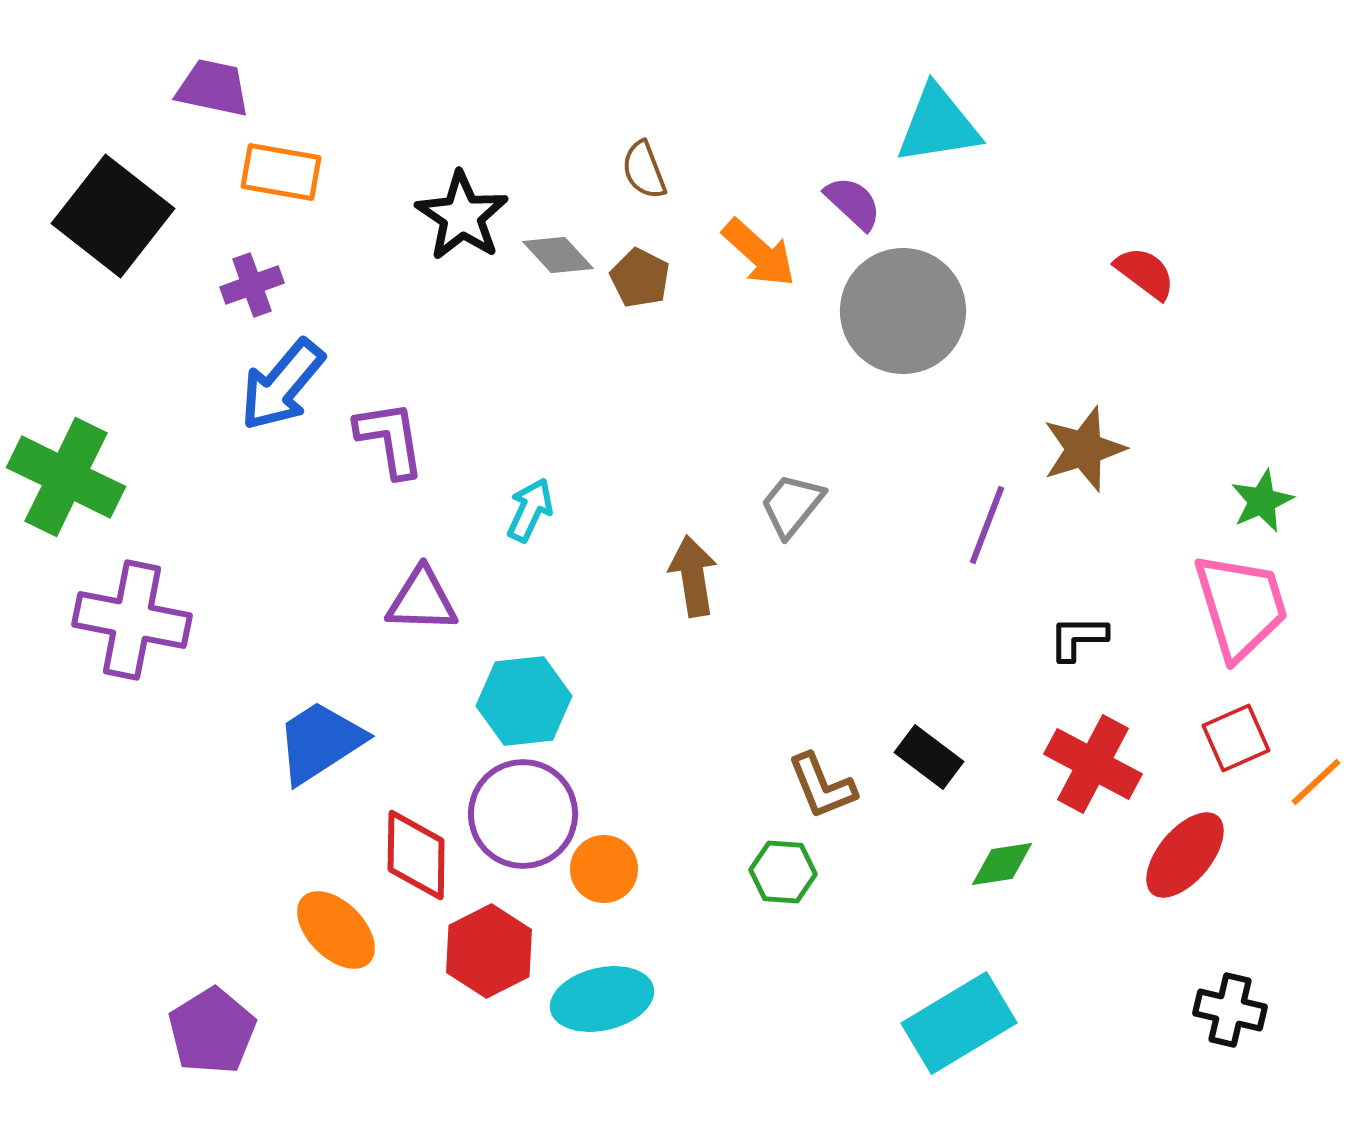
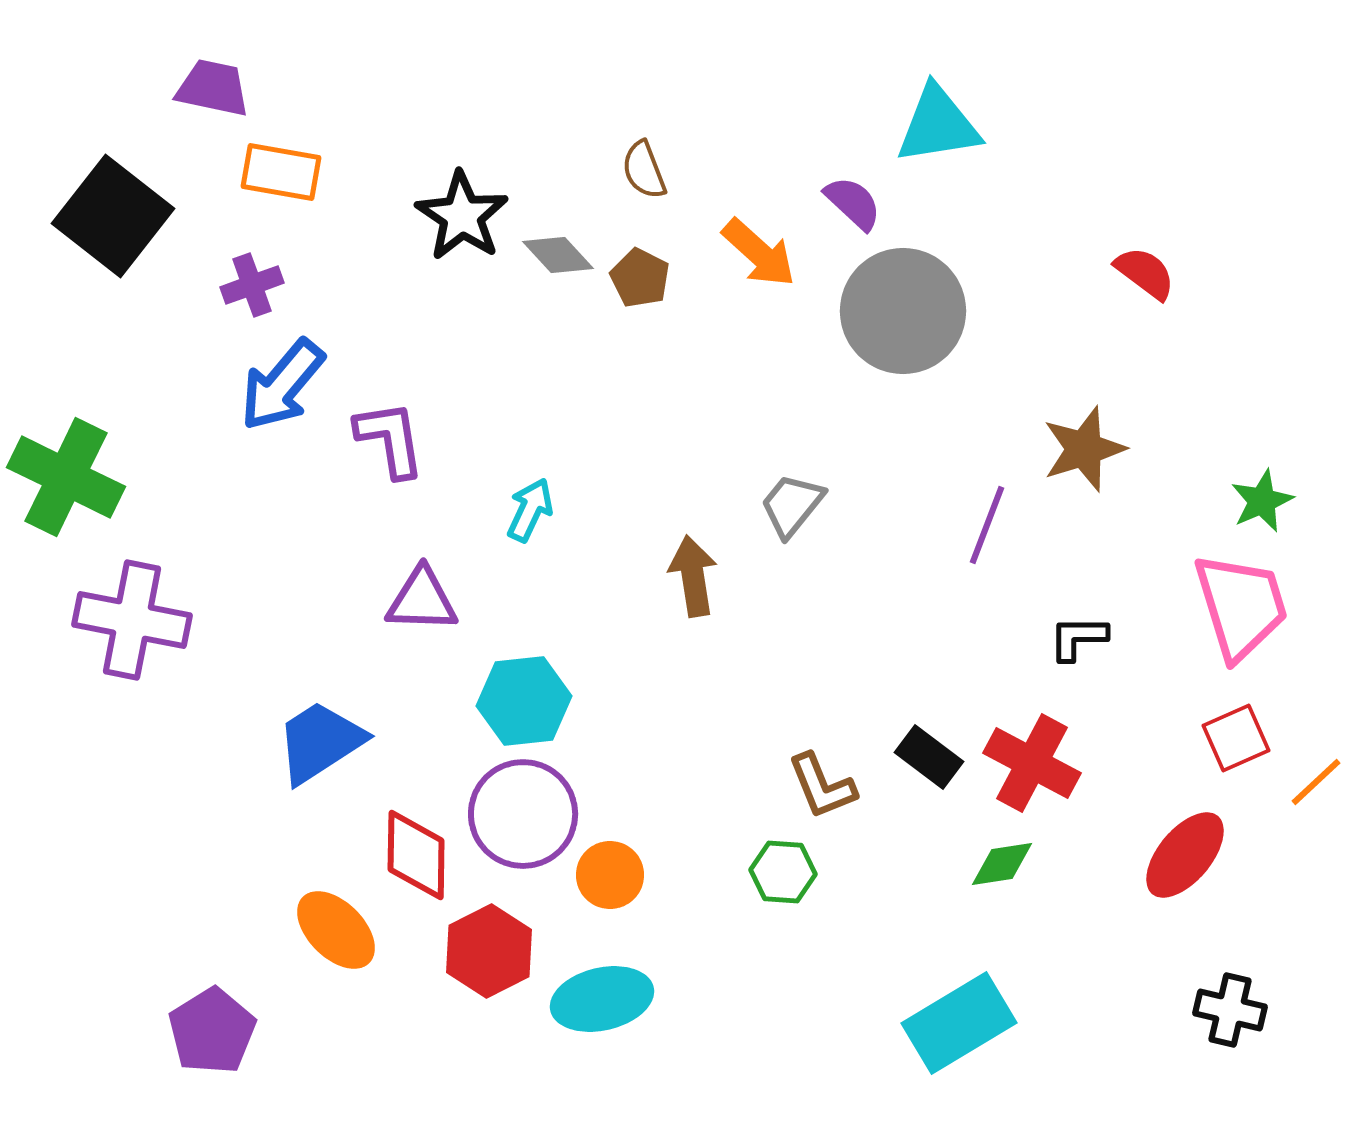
red cross at (1093, 764): moved 61 px left, 1 px up
orange circle at (604, 869): moved 6 px right, 6 px down
